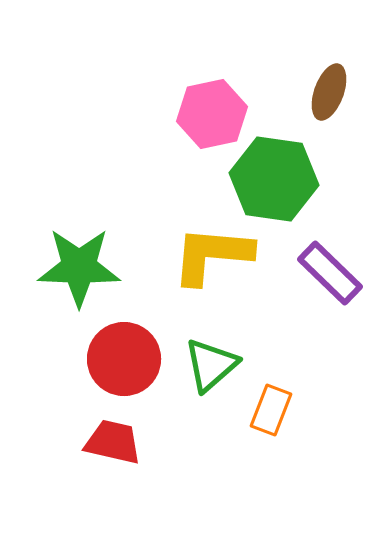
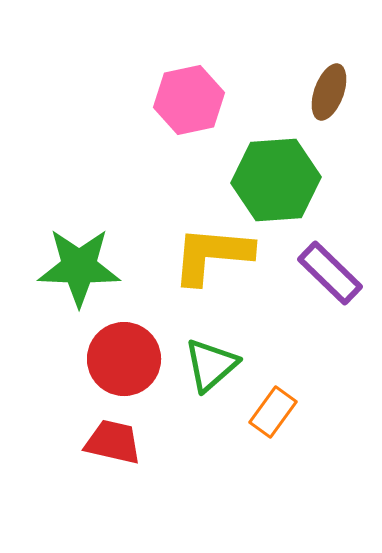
pink hexagon: moved 23 px left, 14 px up
green hexagon: moved 2 px right, 1 px down; rotated 12 degrees counterclockwise
orange rectangle: moved 2 px right, 2 px down; rotated 15 degrees clockwise
